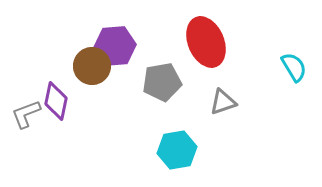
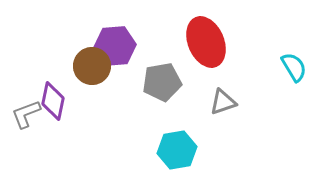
purple diamond: moved 3 px left
